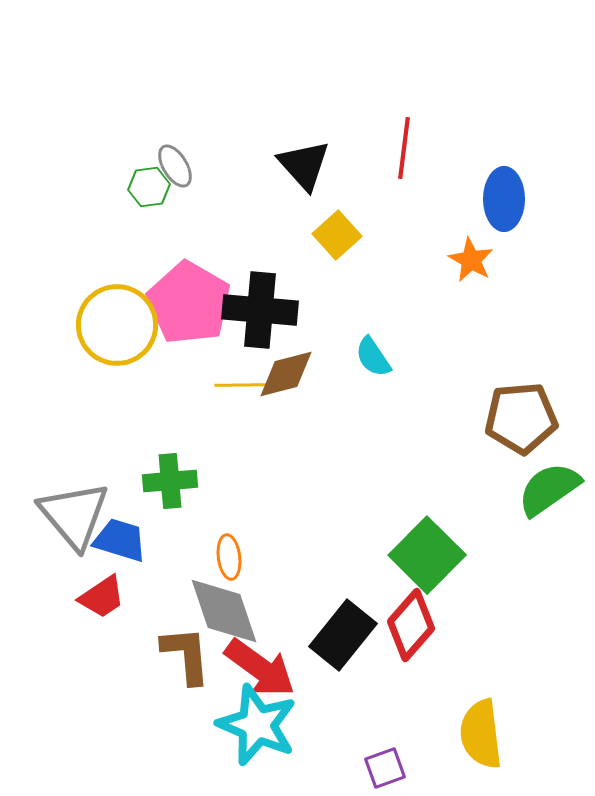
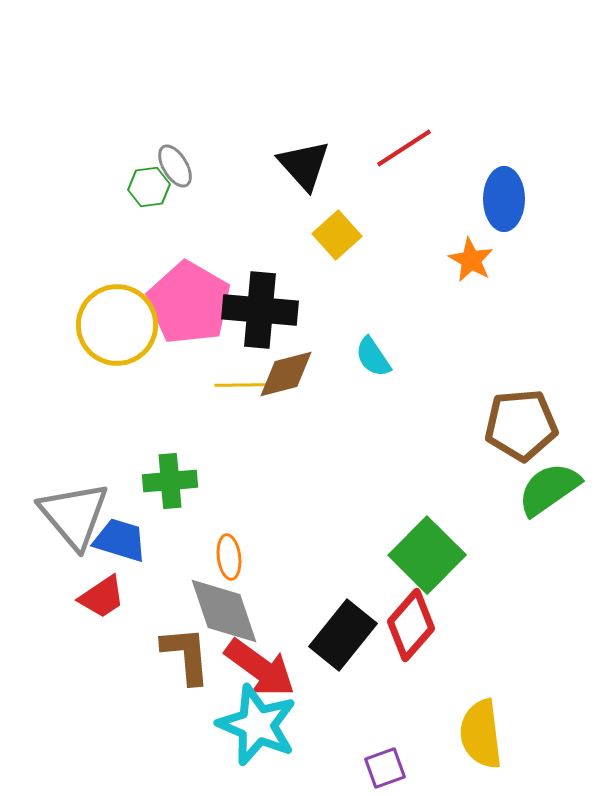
red line: rotated 50 degrees clockwise
brown pentagon: moved 7 px down
